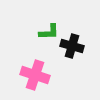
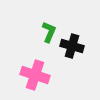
green L-shape: rotated 65 degrees counterclockwise
